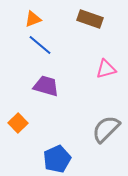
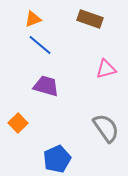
gray semicircle: moved 1 px up; rotated 100 degrees clockwise
